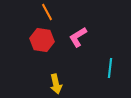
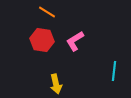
orange line: rotated 30 degrees counterclockwise
pink L-shape: moved 3 px left, 4 px down
cyan line: moved 4 px right, 3 px down
